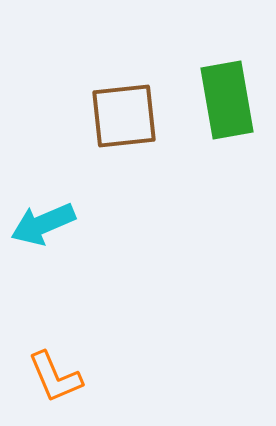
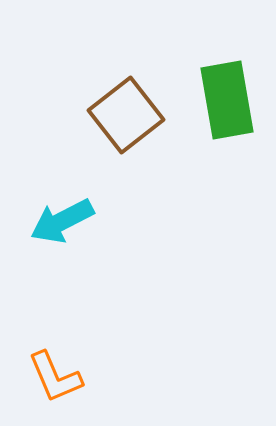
brown square: moved 2 px right, 1 px up; rotated 32 degrees counterclockwise
cyan arrow: moved 19 px right, 3 px up; rotated 4 degrees counterclockwise
